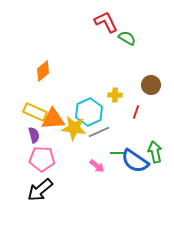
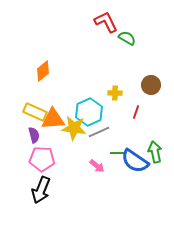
yellow cross: moved 2 px up
black arrow: moved 1 px right; rotated 28 degrees counterclockwise
